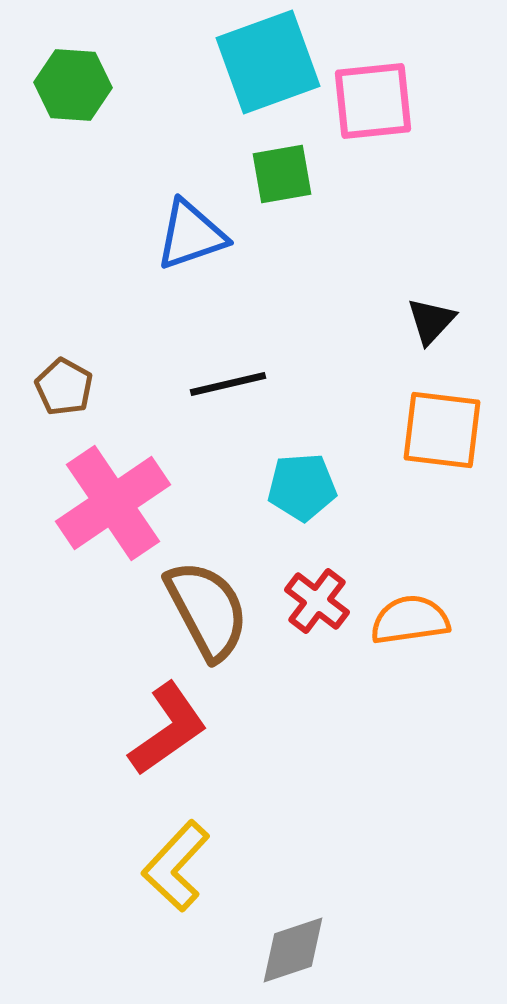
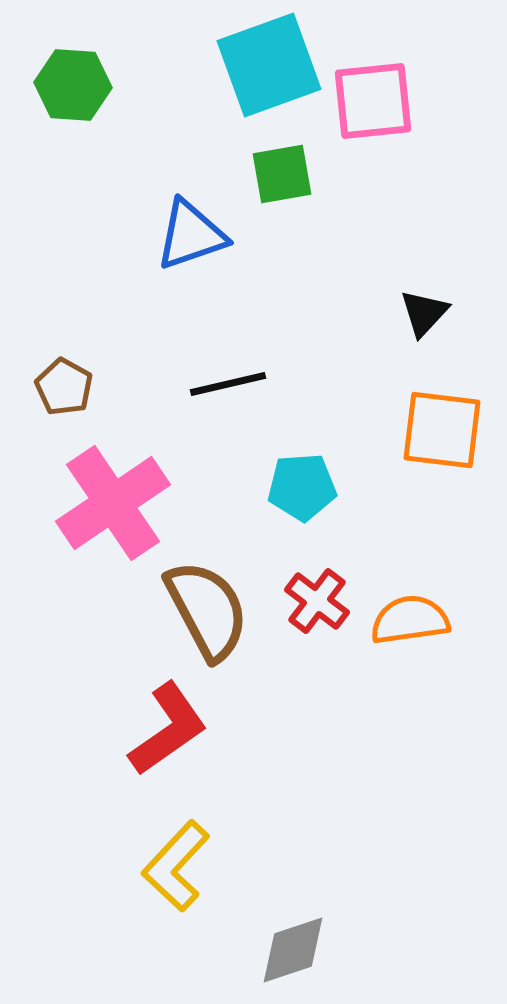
cyan square: moved 1 px right, 3 px down
black triangle: moved 7 px left, 8 px up
